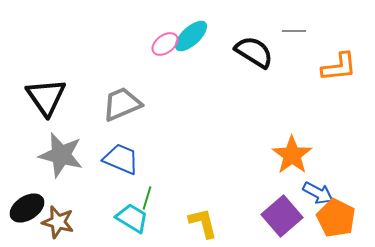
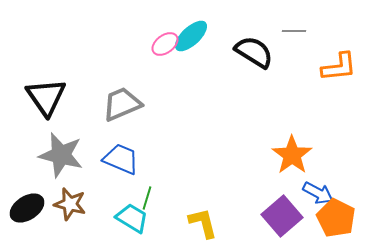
brown star: moved 12 px right, 18 px up
